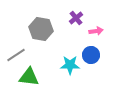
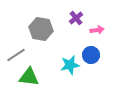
pink arrow: moved 1 px right, 1 px up
cyan star: rotated 12 degrees counterclockwise
